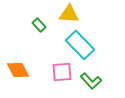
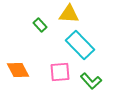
green rectangle: moved 1 px right
pink square: moved 2 px left
